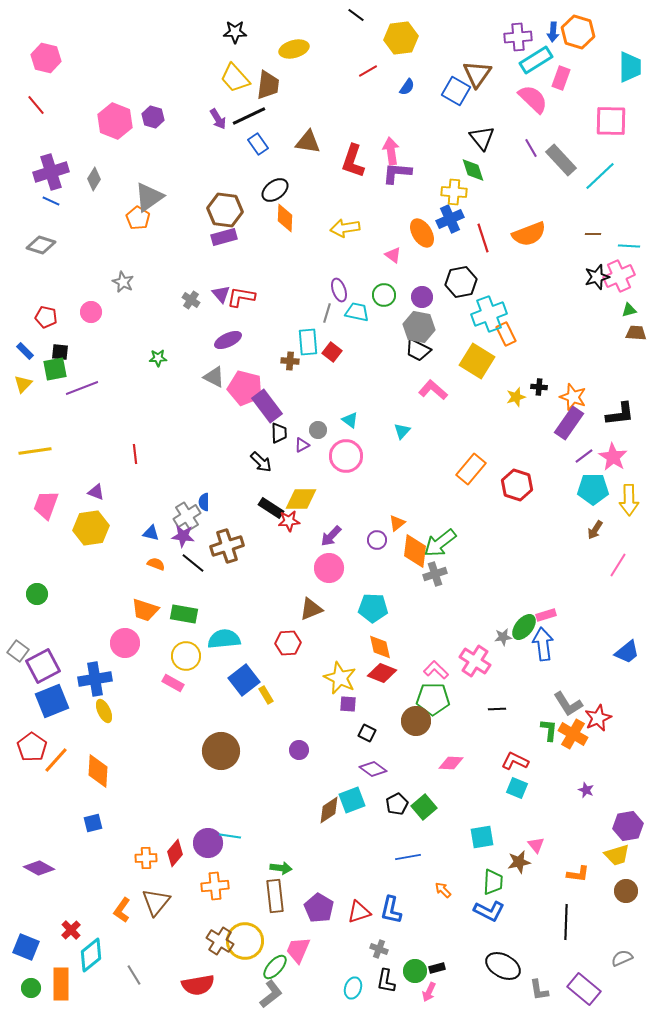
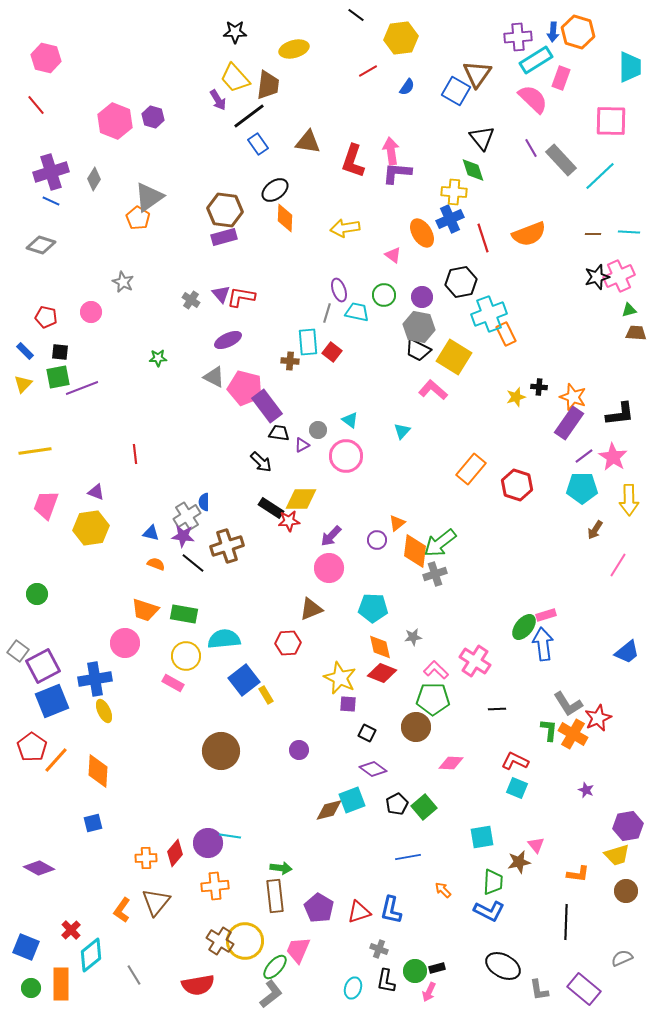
black line at (249, 116): rotated 12 degrees counterclockwise
purple arrow at (218, 119): moved 19 px up
cyan line at (629, 246): moved 14 px up
yellow square at (477, 361): moved 23 px left, 4 px up
green square at (55, 369): moved 3 px right, 8 px down
black trapezoid at (279, 433): rotated 80 degrees counterclockwise
cyan pentagon at (593, 489): moved 11 px left, 1 px up
gray star at (503, 637): moved 90 px left
brown circle at (416, 721): moved 6 px down
brown diamond at (329, 810): rotated 20 degrees clockwise
